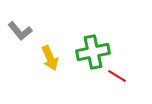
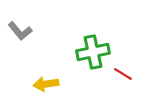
yellow arrow: moved 4 px left, 26 px down; rotated 105 degrees clockwise
red line: moved 6 px right, 2 px up
